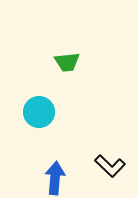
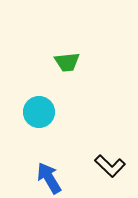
blue arrow: moved 6 px left; rotated 36 degrees counterclockwise
